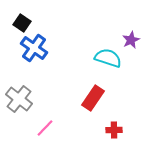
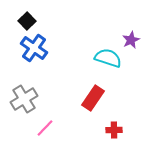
black square: moved 5 px right, 2 px up; rotated 12 degrees clockwise
gray cross: moved 5 px right; rotated 20 degrees clockwise
